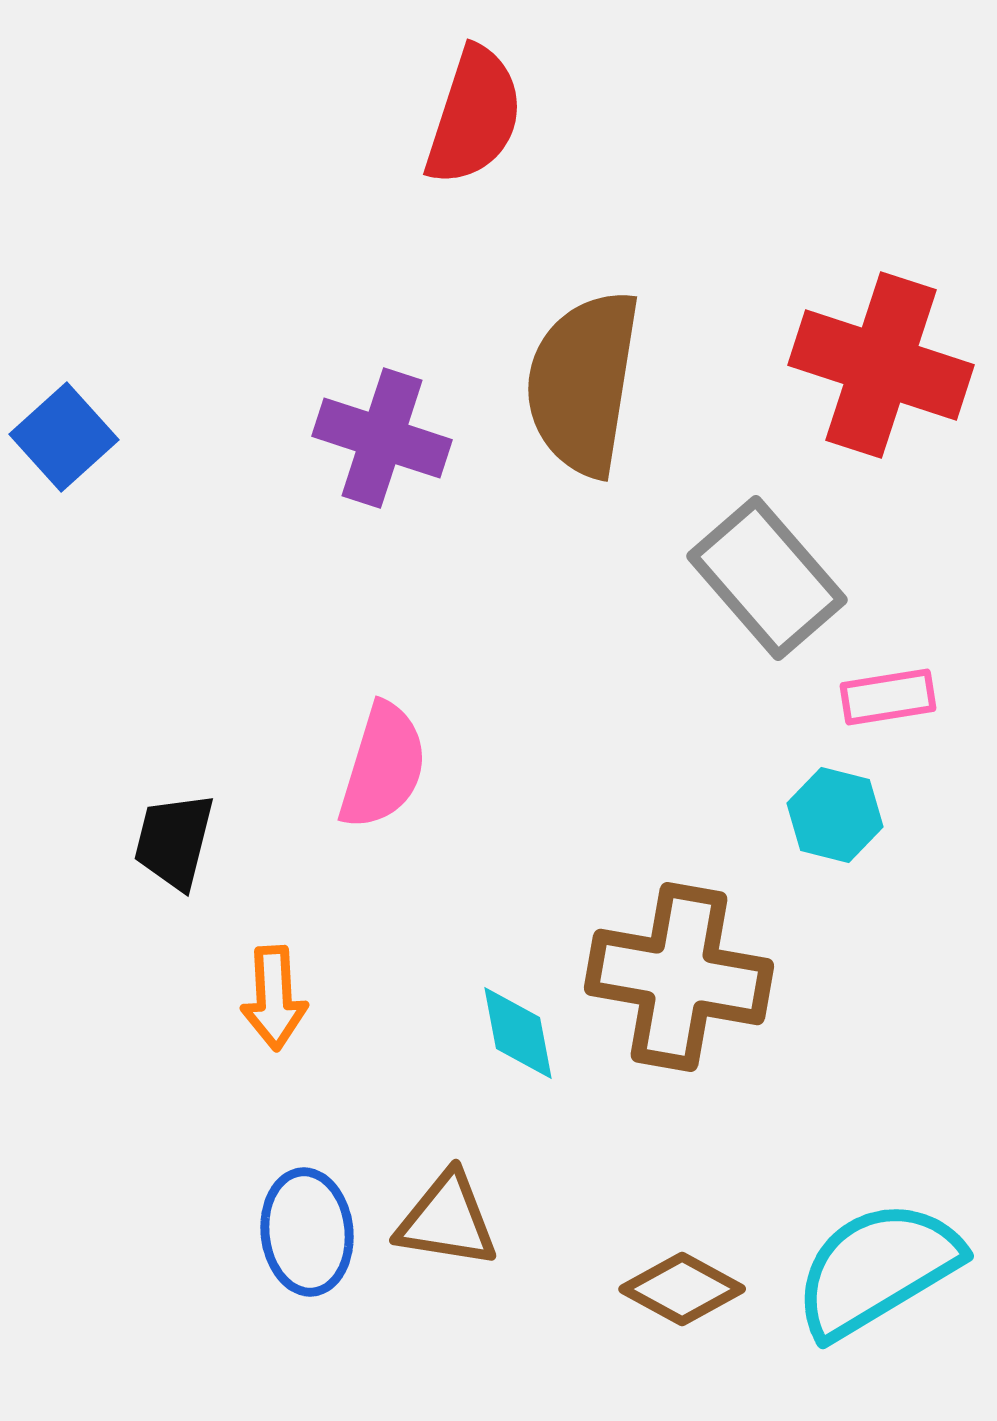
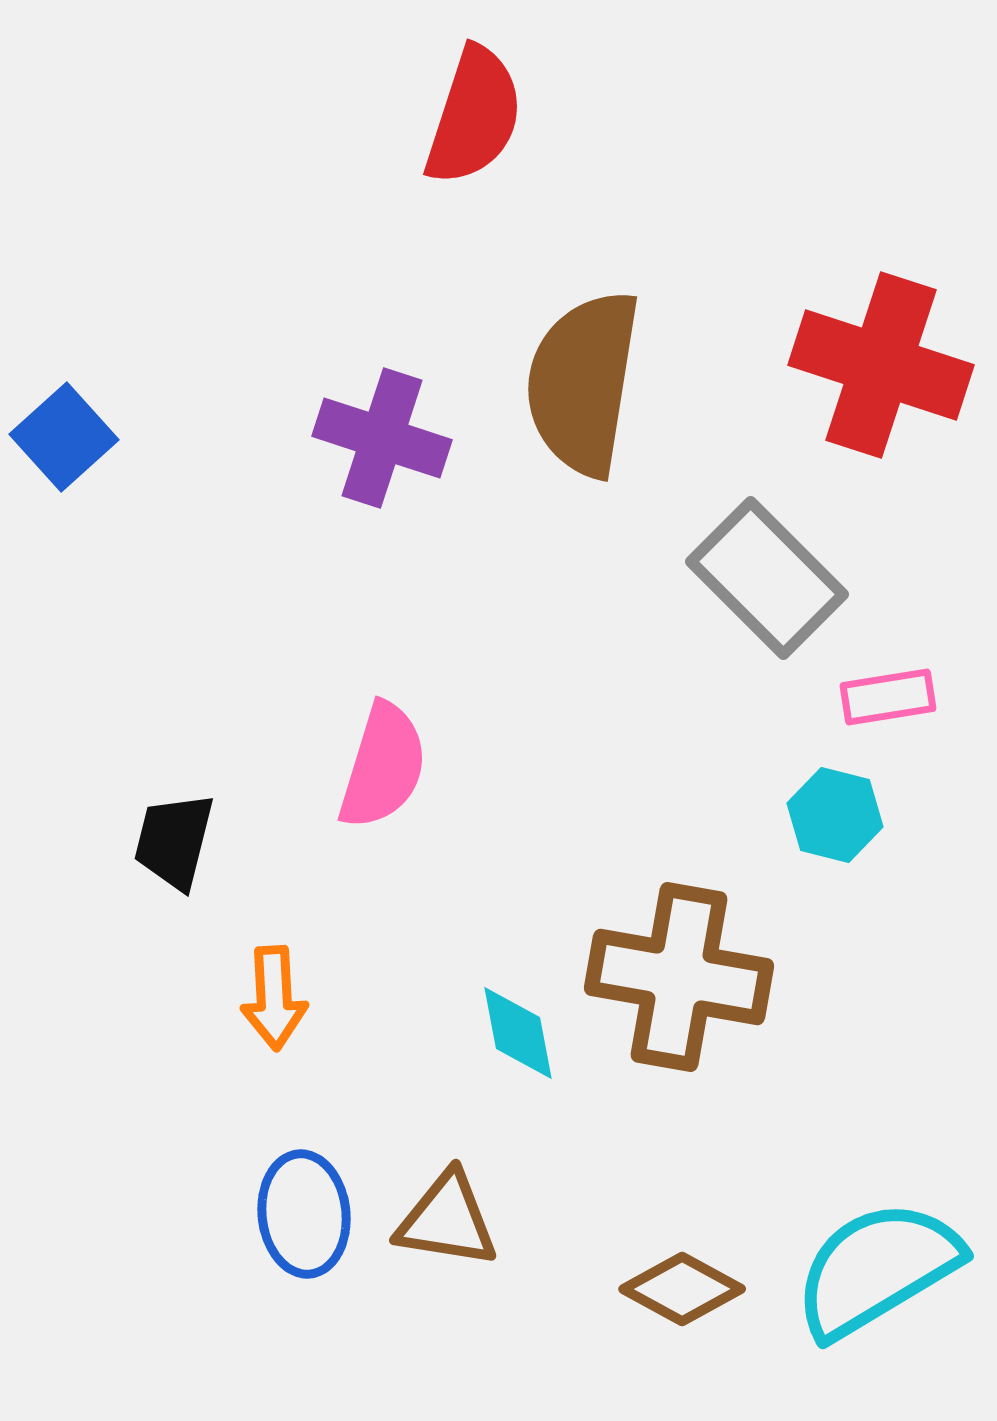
gray rectangle: rotated 4 degrees counterclockwise
blue ellipse: moved 3 px left, 18 px up
